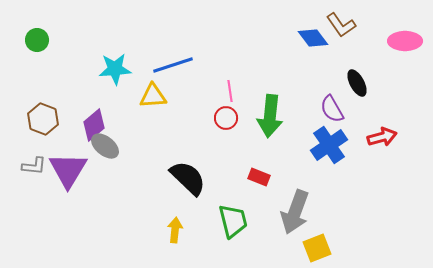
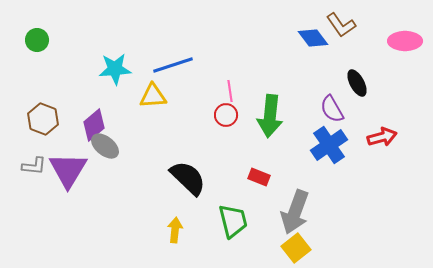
red circle: moved 3 px up
yellow square: moved 21 px left; rotated 16 degrees counterclockwise
